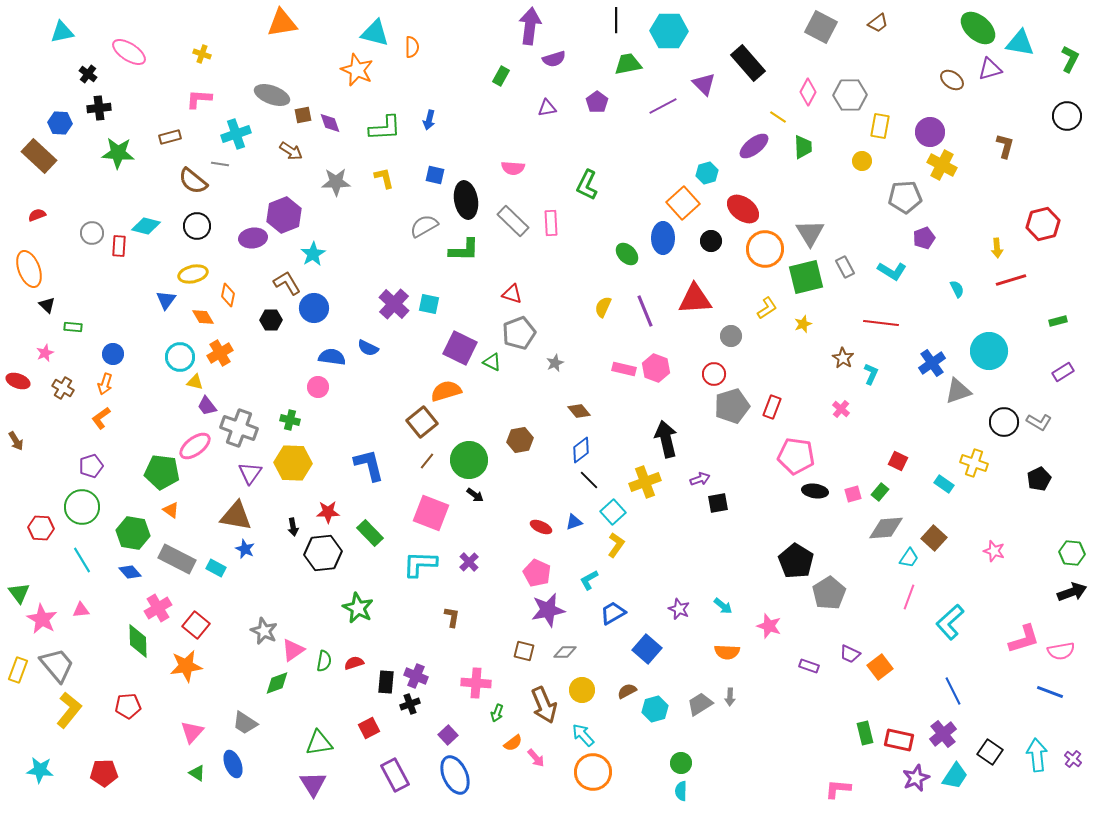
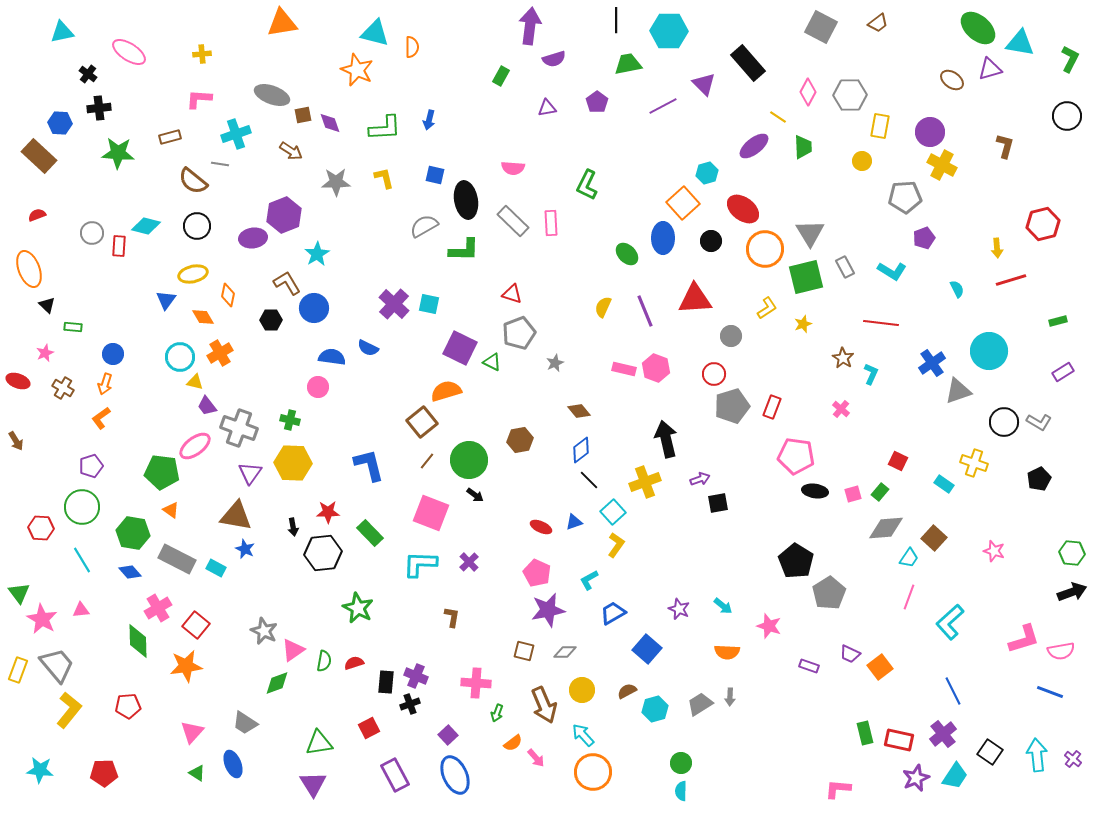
yellow cross at (202, 54): rotated 24 degrees counterclockwise
cyan star at (313, 254): moved 4 px right
